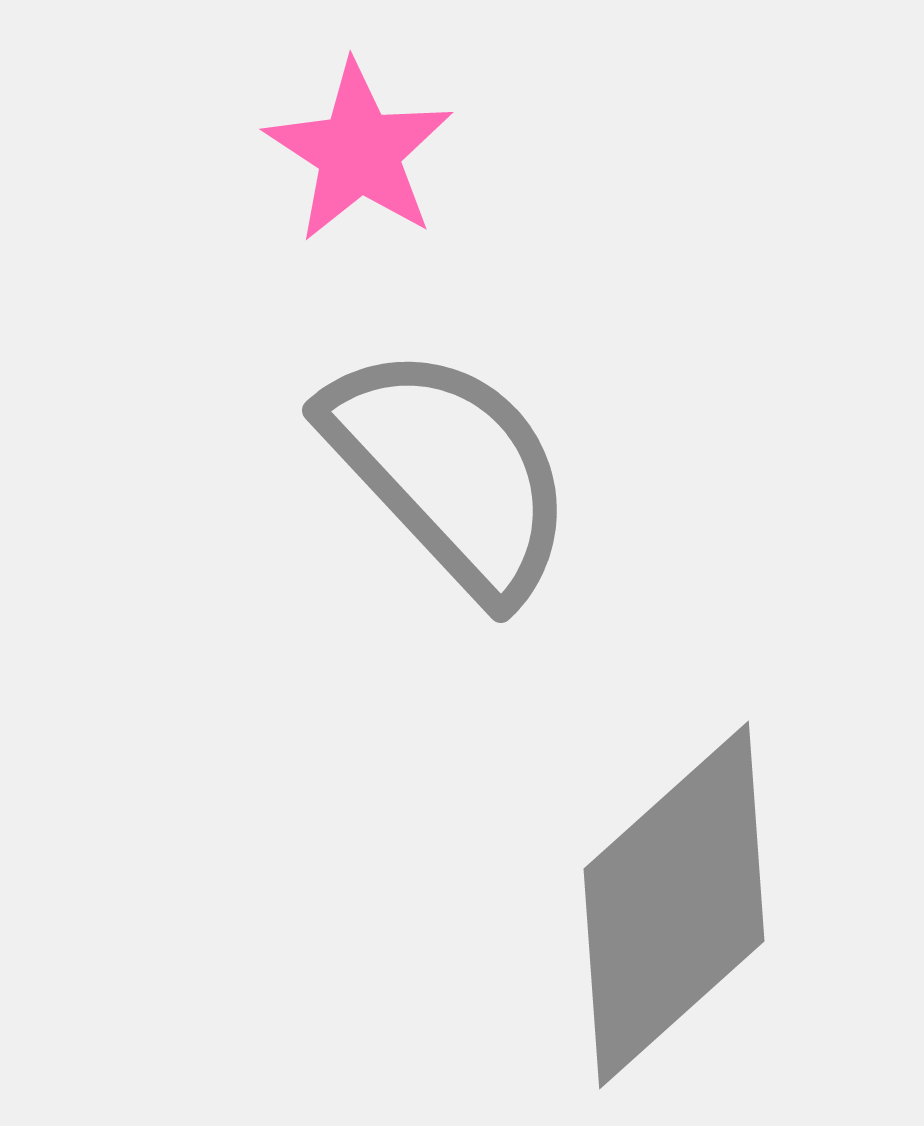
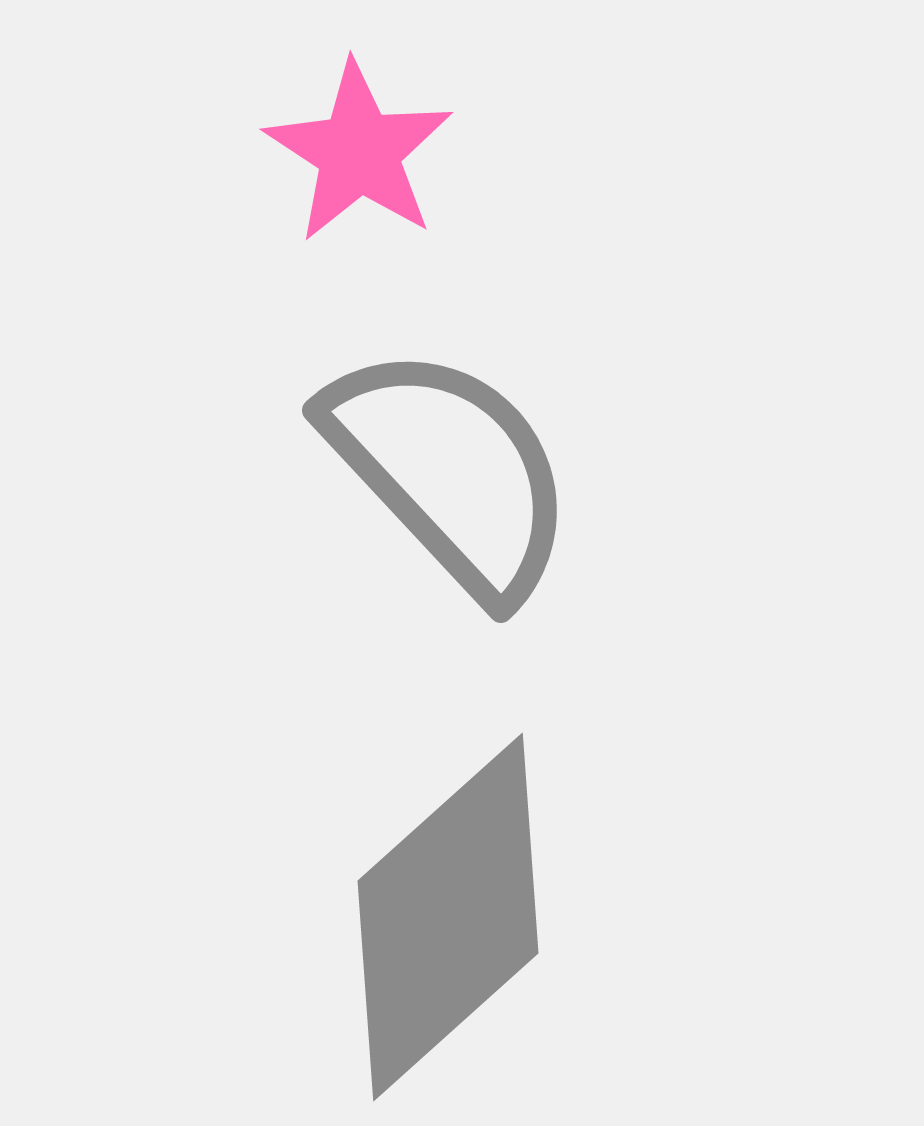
gray diamond: moved 226 px left, 12 px down
